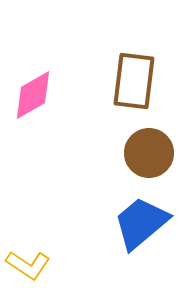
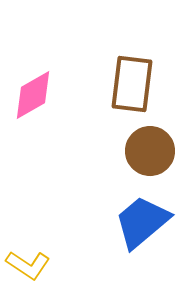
brown rectangle: moved 2 px left, 3 px down
brown circle: moved 1 px right, 2 px up
blue trapezoid: moved 1 px right, 1 px up
